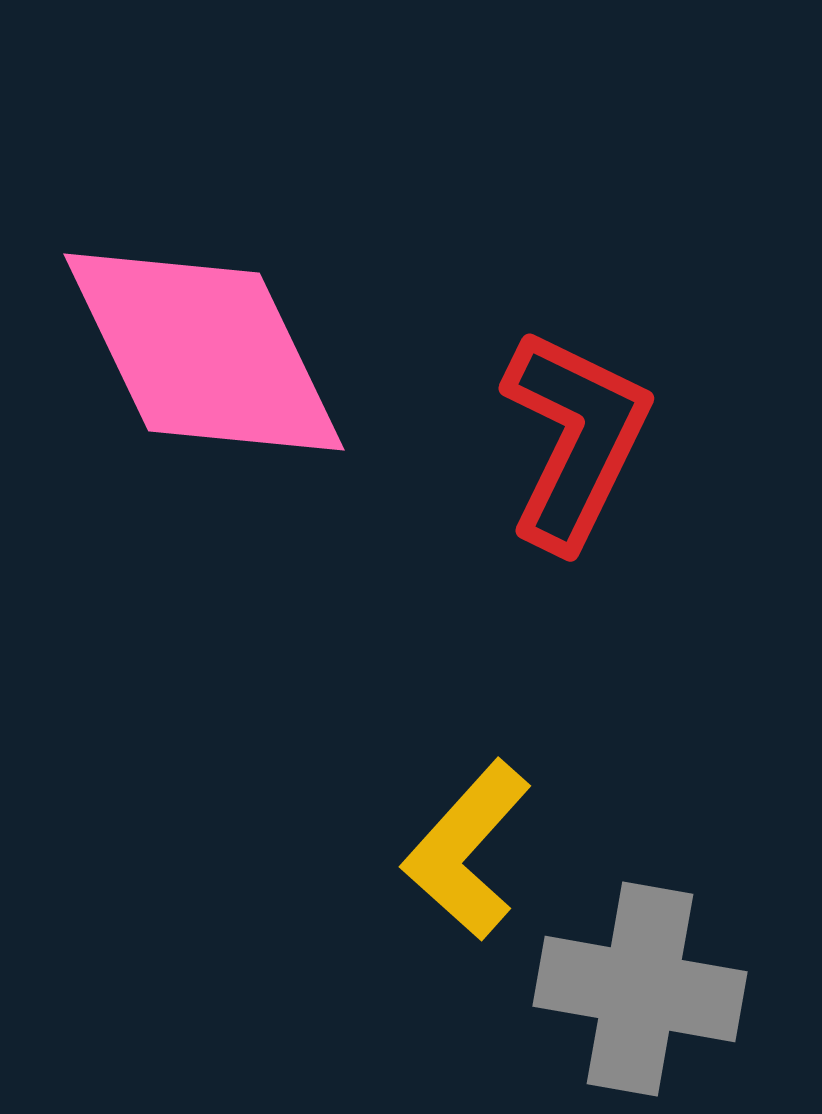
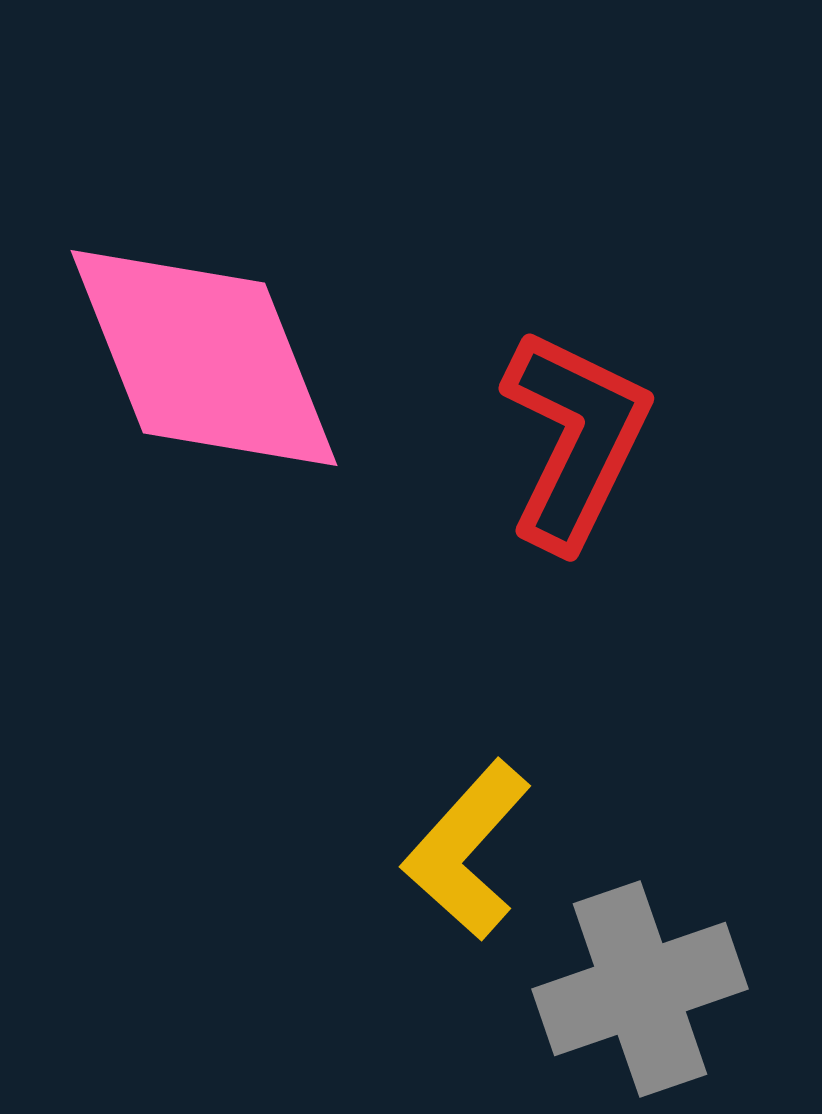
pink diamond: moved 6 px down; rotated 4 degrees clockwise
gray cross: rotated 29 degrees counterclockwise
